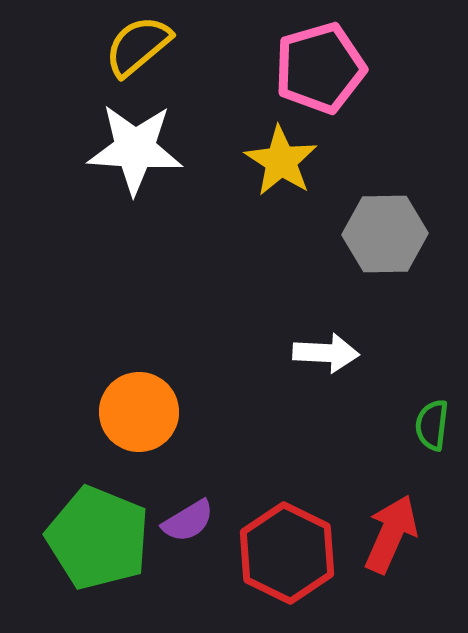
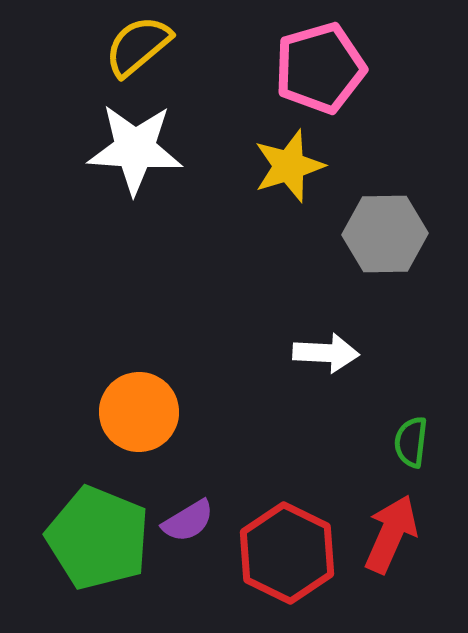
yellow star: moved 8 px right, 5 px down; rotated 22 degrees clockwise
green semicircle: moved 21 px left, 17 px down
